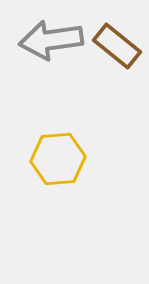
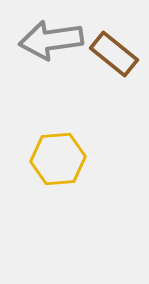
brown rectangle: moved 3 px left, 8 px down
